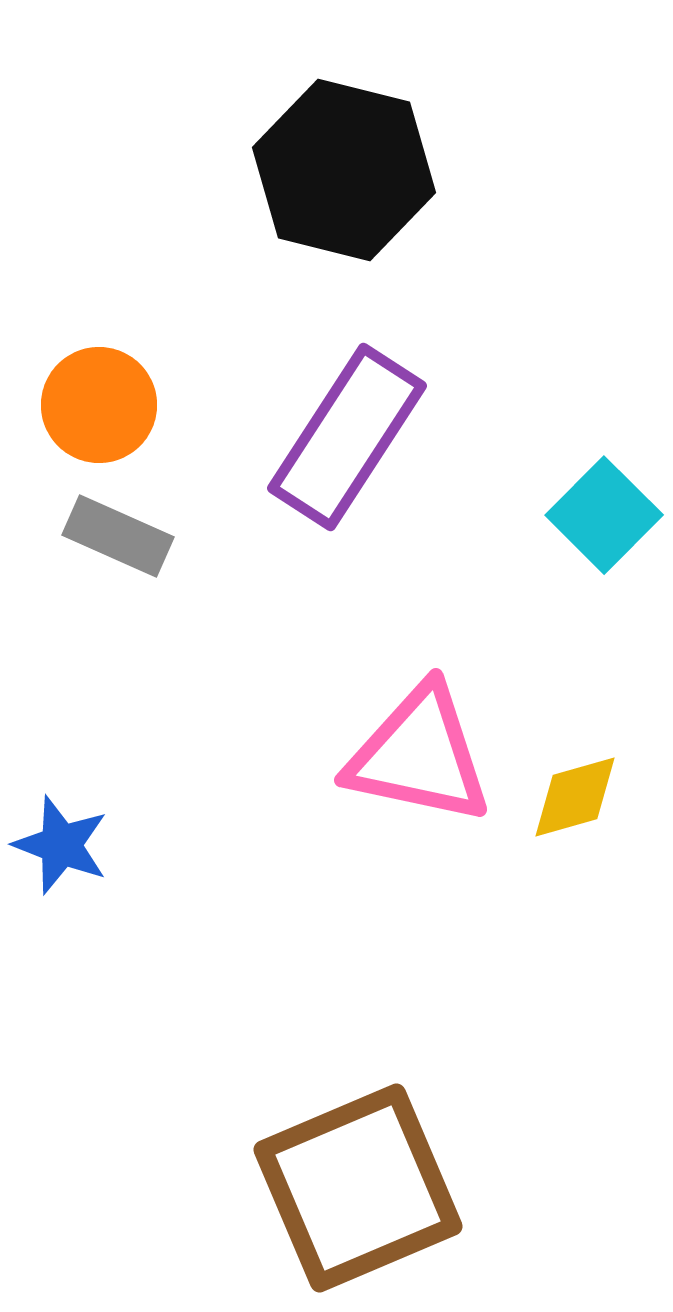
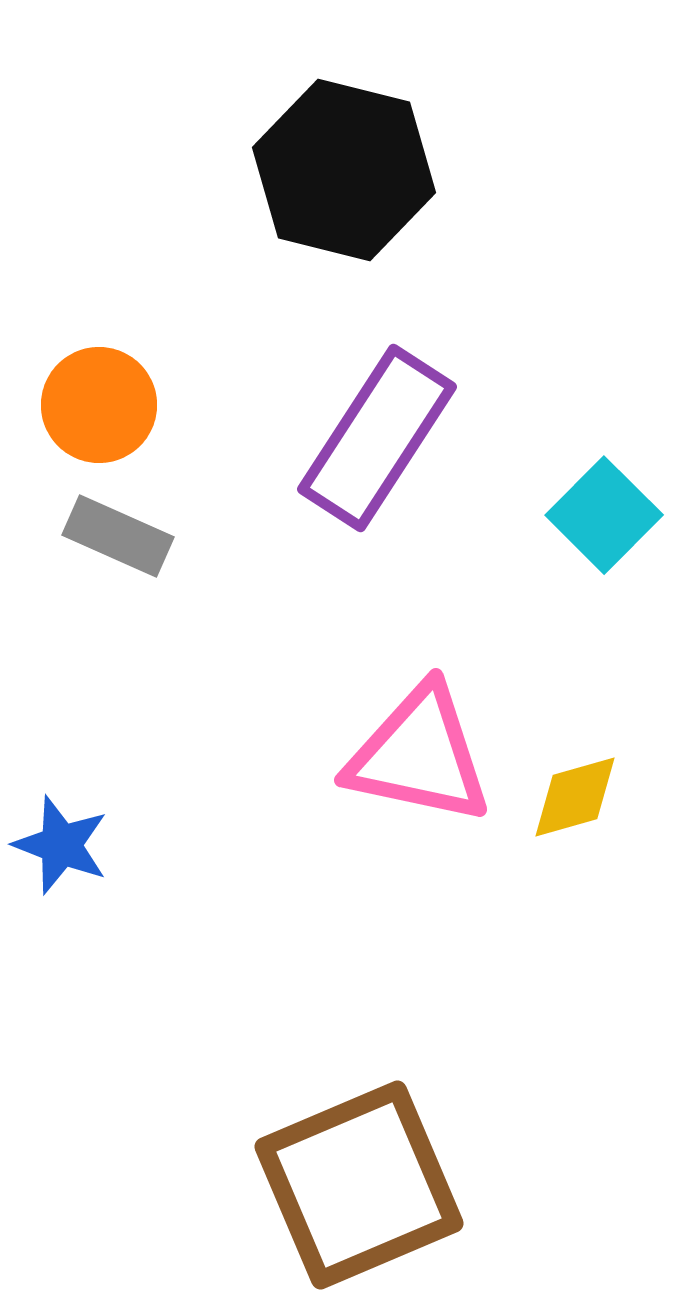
purple rectangle: moved 30 px right, 1 px down
brown square: moved 1 px right, 3 px up
